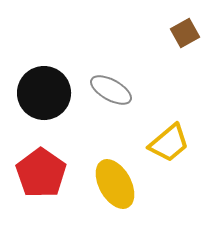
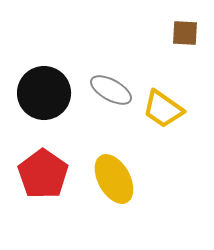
brown square: rotated 32 degrees clockwise
yellow trapezoid: moved 6 px left, 34 px up; rotated 75 degrees clockwise
red pentagon: moved 2 px right, 1 px down
yellow ellipse: moved 1 px left, 5 px up
